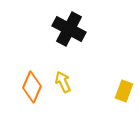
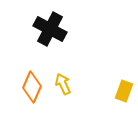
black cross: moved 19 px left
yellow arrow: moved 2 px down
